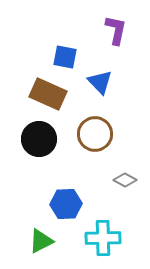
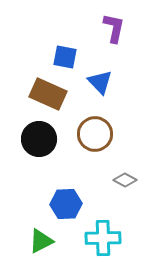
purple L-shape: moved 2 px left, 2 px up
